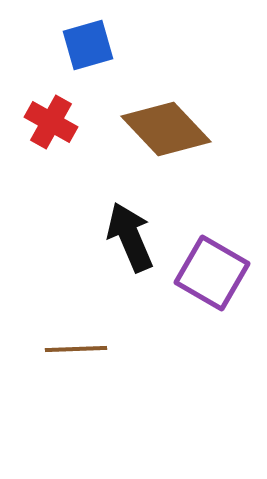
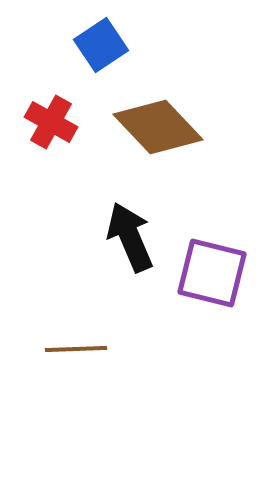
blue square: moved 13 px right; rotated 18 degrees counterclockwise
brown diamond: moved 8 px left, 2 px up
purple square: rotated 16 degrees counterclockwise
